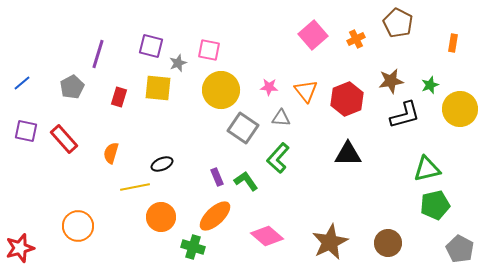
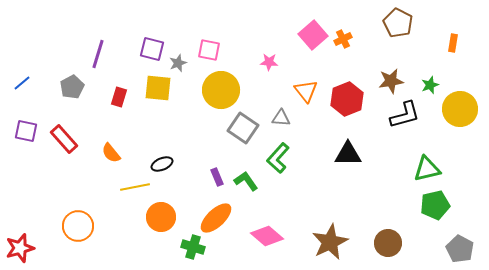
orange cross at (356, 39): moved 13 px left
purple square at (151, 46): moved 1 px right, 3 px down
pink star at (269, 87): moved 25 px up
orange semicircle at (111, 153): rotated 55 degrees counterclockwise
orange ellipse at (215, 216): moved 1 px right, 2 px down
